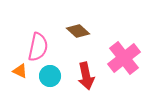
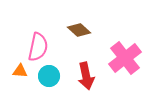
brown diamond: moved 1 px right, 1 px up
pink cross: moved 1 px right
orange triangle: rotated 21 degrees counterclockwise
cyan circle: moved 1 px left
